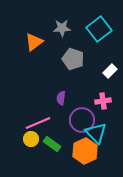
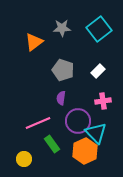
gray pentagon: moved 10 px left, 11 px down
white rectangle: moved 12 px left
purple circle: moved 4 px left, 1 px down
yellow circle: moved 7 px left, 20 px down
green rectangle: rotated 18 degrees clockwise
